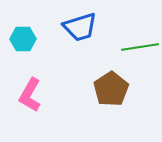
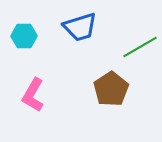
cyan hexagon: moved 1 px right, 3 px up
green line: rotated 21 degrees counterclockwise
pink L-shape: moved 3 px right
